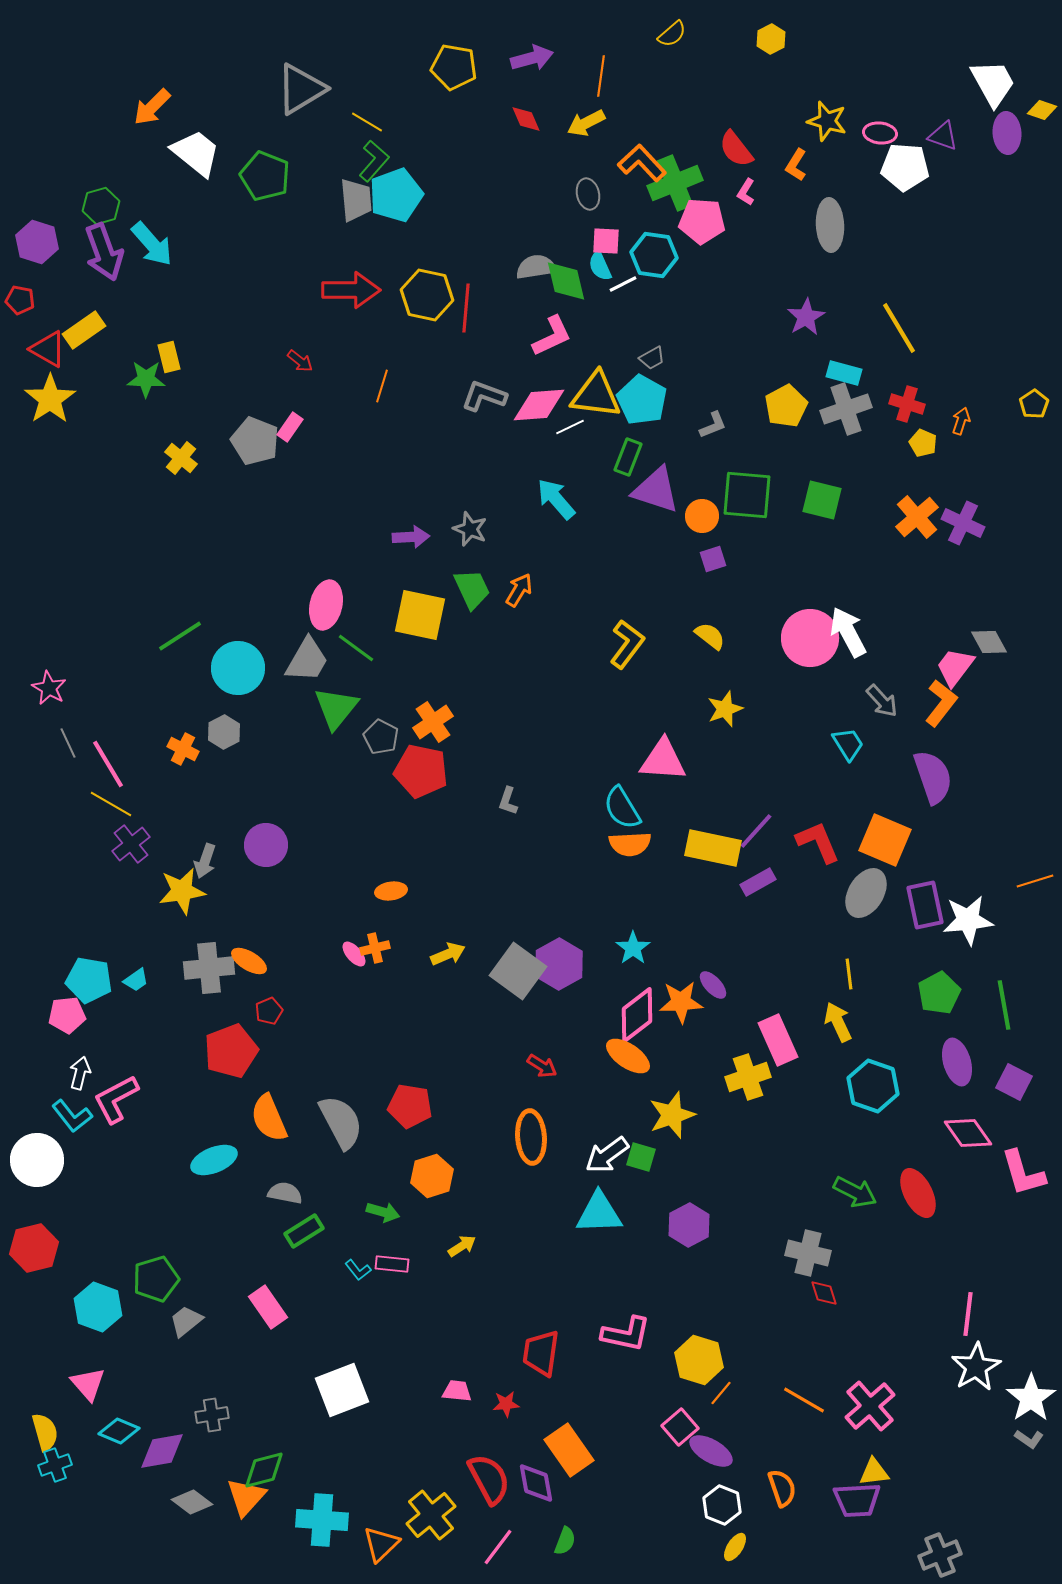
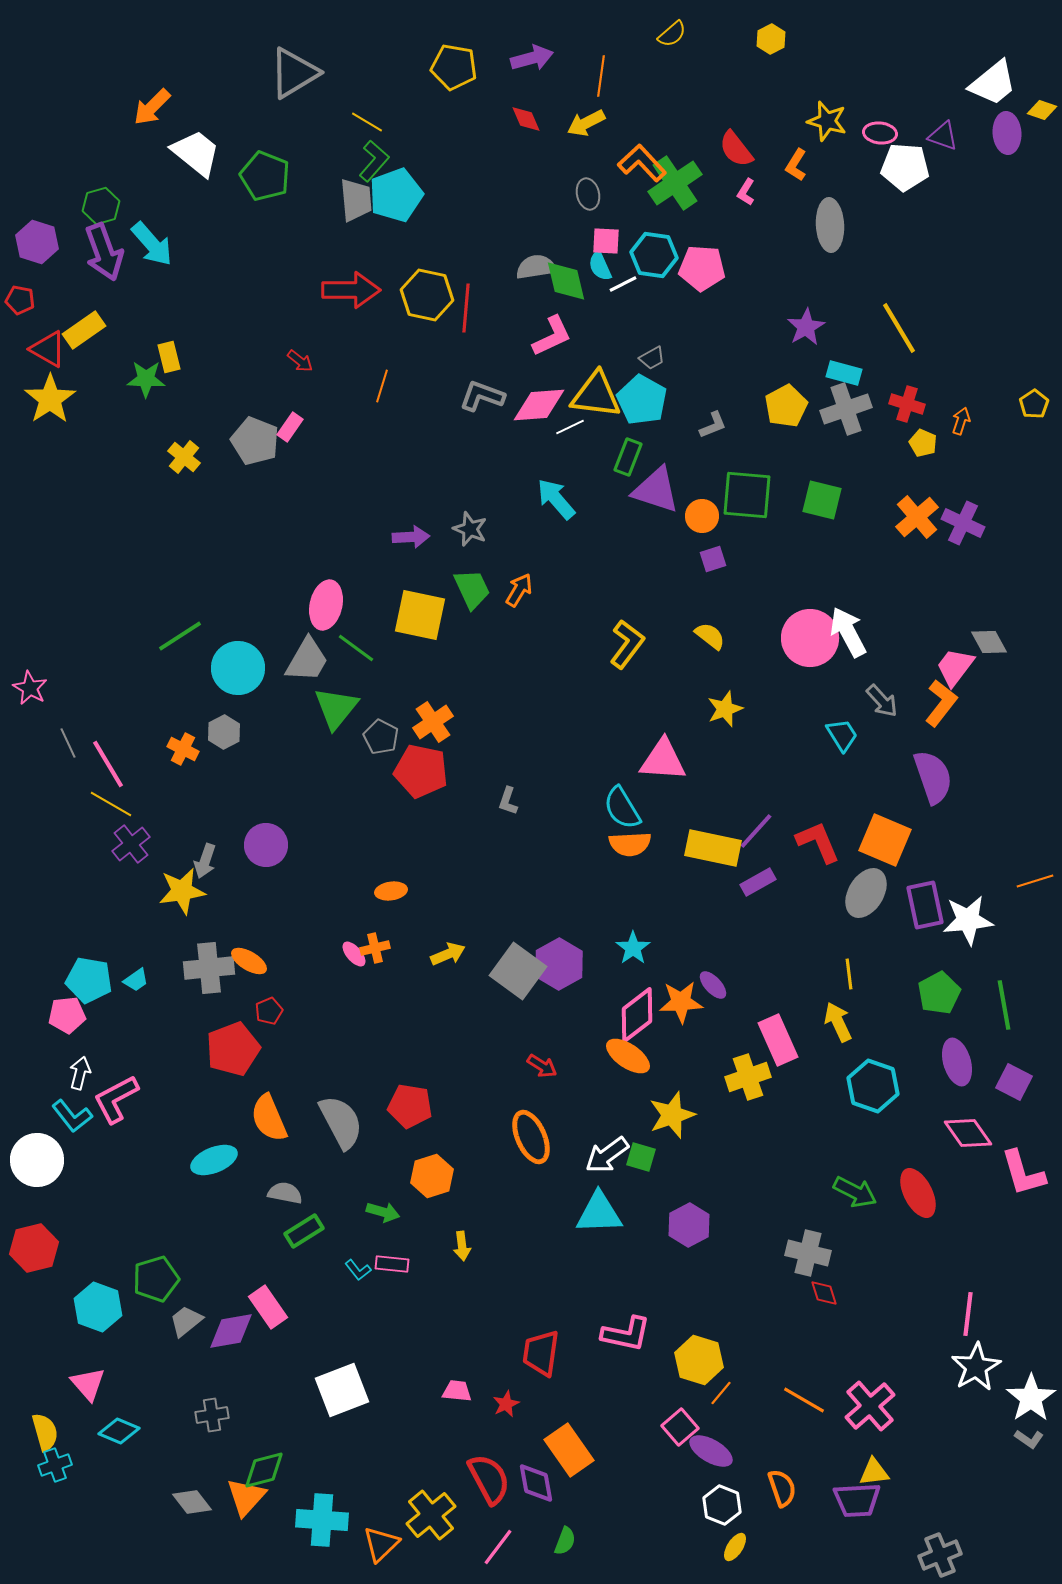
white trapezoid at (993, 83): rotated 80 degrees clockwise
gray triangle at (301, 89): moved 7 px left, 16 px up
green cross at (675, 183): rotated 12 degrees counterclockwise
pink pentagon at (702, 221): moved 47 px down
purple star at (806, 317): moved 10 px down
gray L-shape at (484, 396): moved 2 px left
yellow cross at (181, 458): moved 3 px right, 1 px up
pink star at (49, 688): moved 19 px left
cyan trapezoid at (848, 744): moved 6 px left, 9 px up
red pentagon at (231, 1051): moved 2 px right, 2 px up
orange ellipse at (531, 1137): rotated 20 degrees counterclockwise
yellow arrow at (462, 1246): rotated 116 degrees clockwise
red star at (506, 1404): rotated 20 degrees counterclockwise
purple diamond at (162, 1451): moved 69 px right, 120 px up
gray diamond at (192, 1502): rotated 15 degrees clockwise
